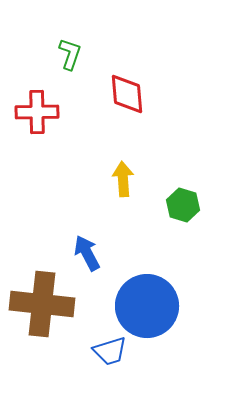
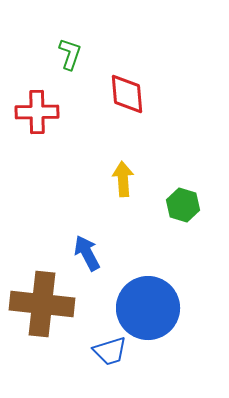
blue circle: moved 1 px right, 2 px down
